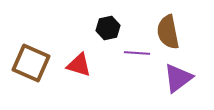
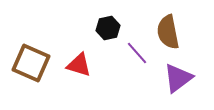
purple line: rotated 45 degrees clockwise
